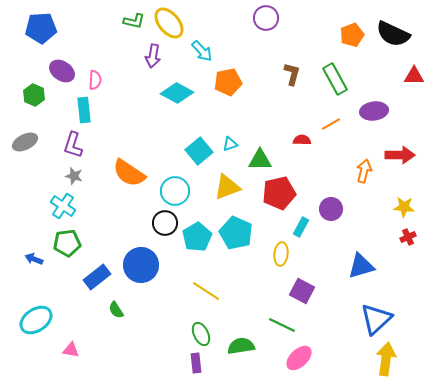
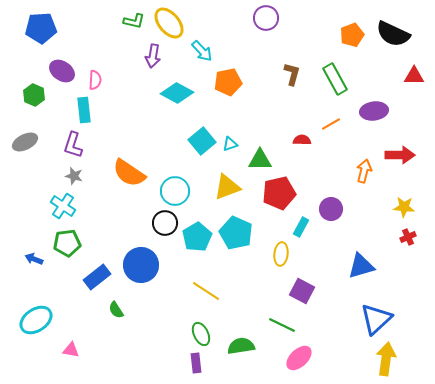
cyan square at (199, 151): moved 3 px right, 10 px up
